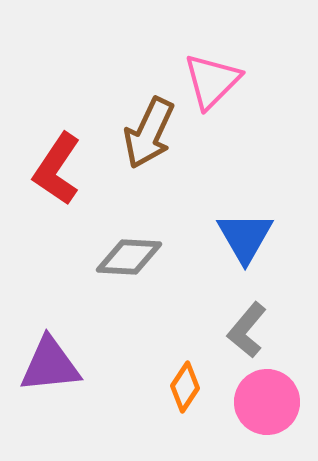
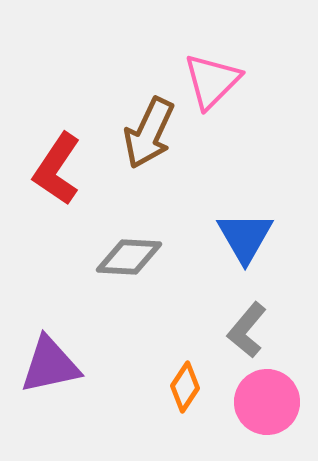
purple triangle: rotated 6 degrees counterclockwise
